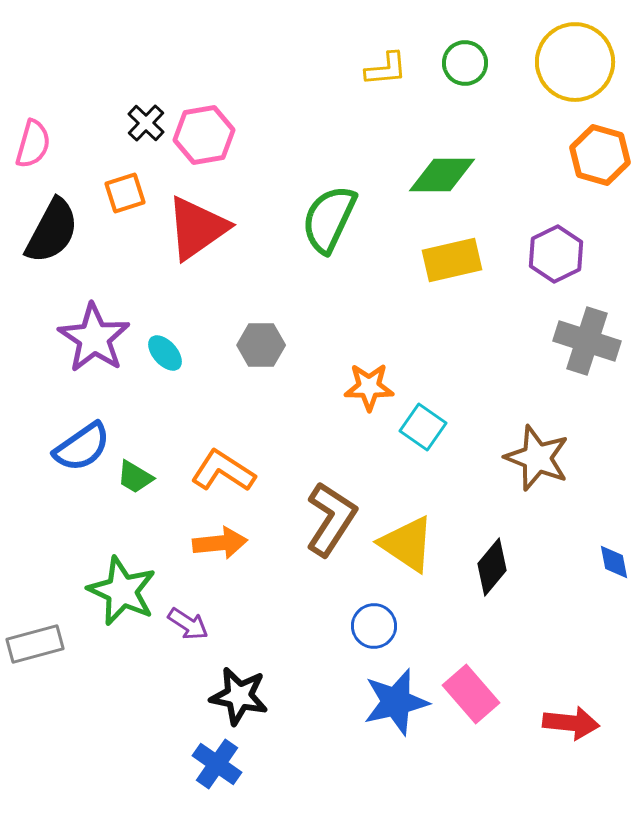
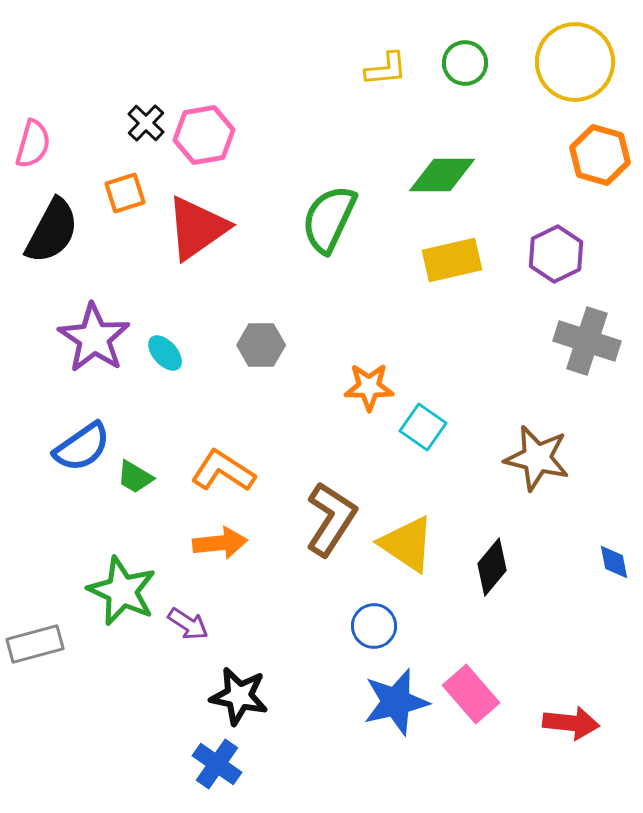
brown star: rotated 8 degrees counterclockwise
